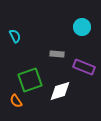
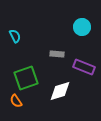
green square: moved 4 px left, 2 px up
